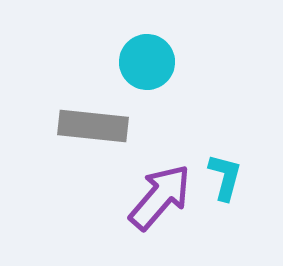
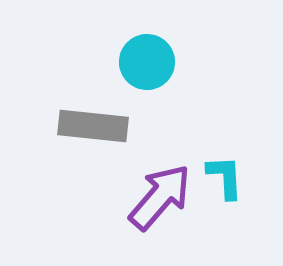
cyan L-shape: rotated 18 degrees counterclockwise
